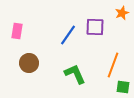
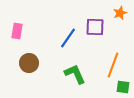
orange star: moved 2 px left
blue line: moved 3 px down
